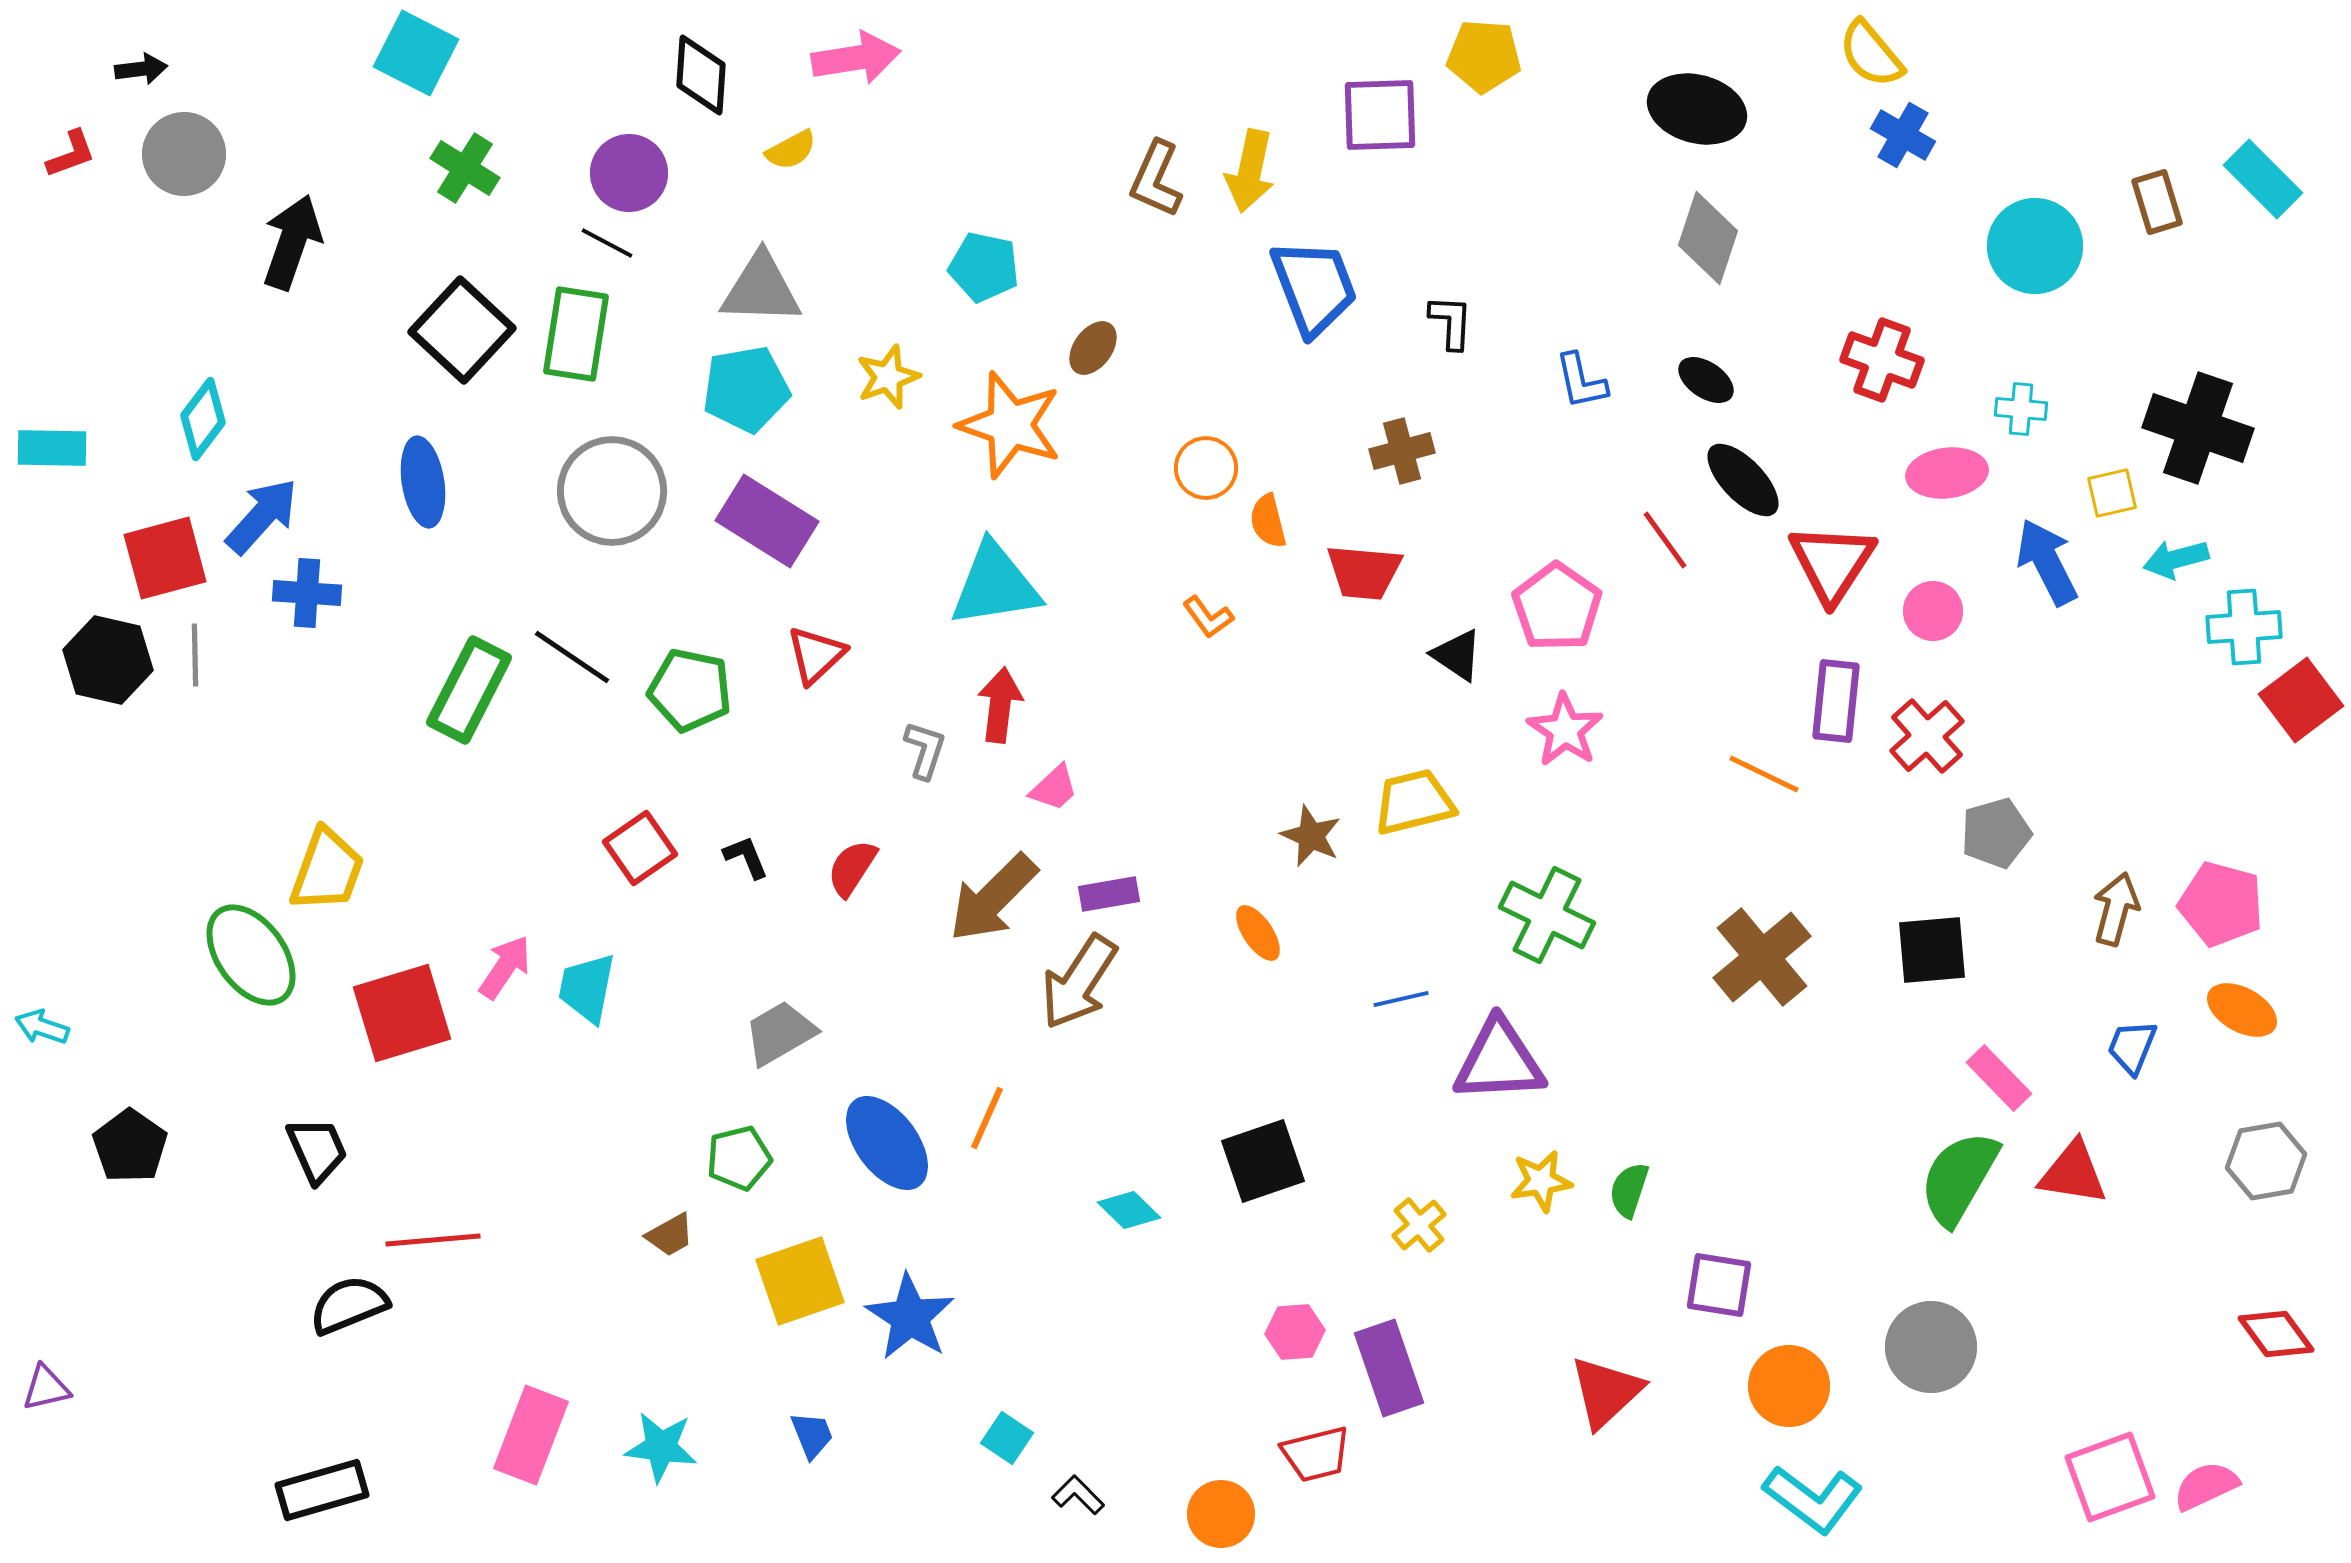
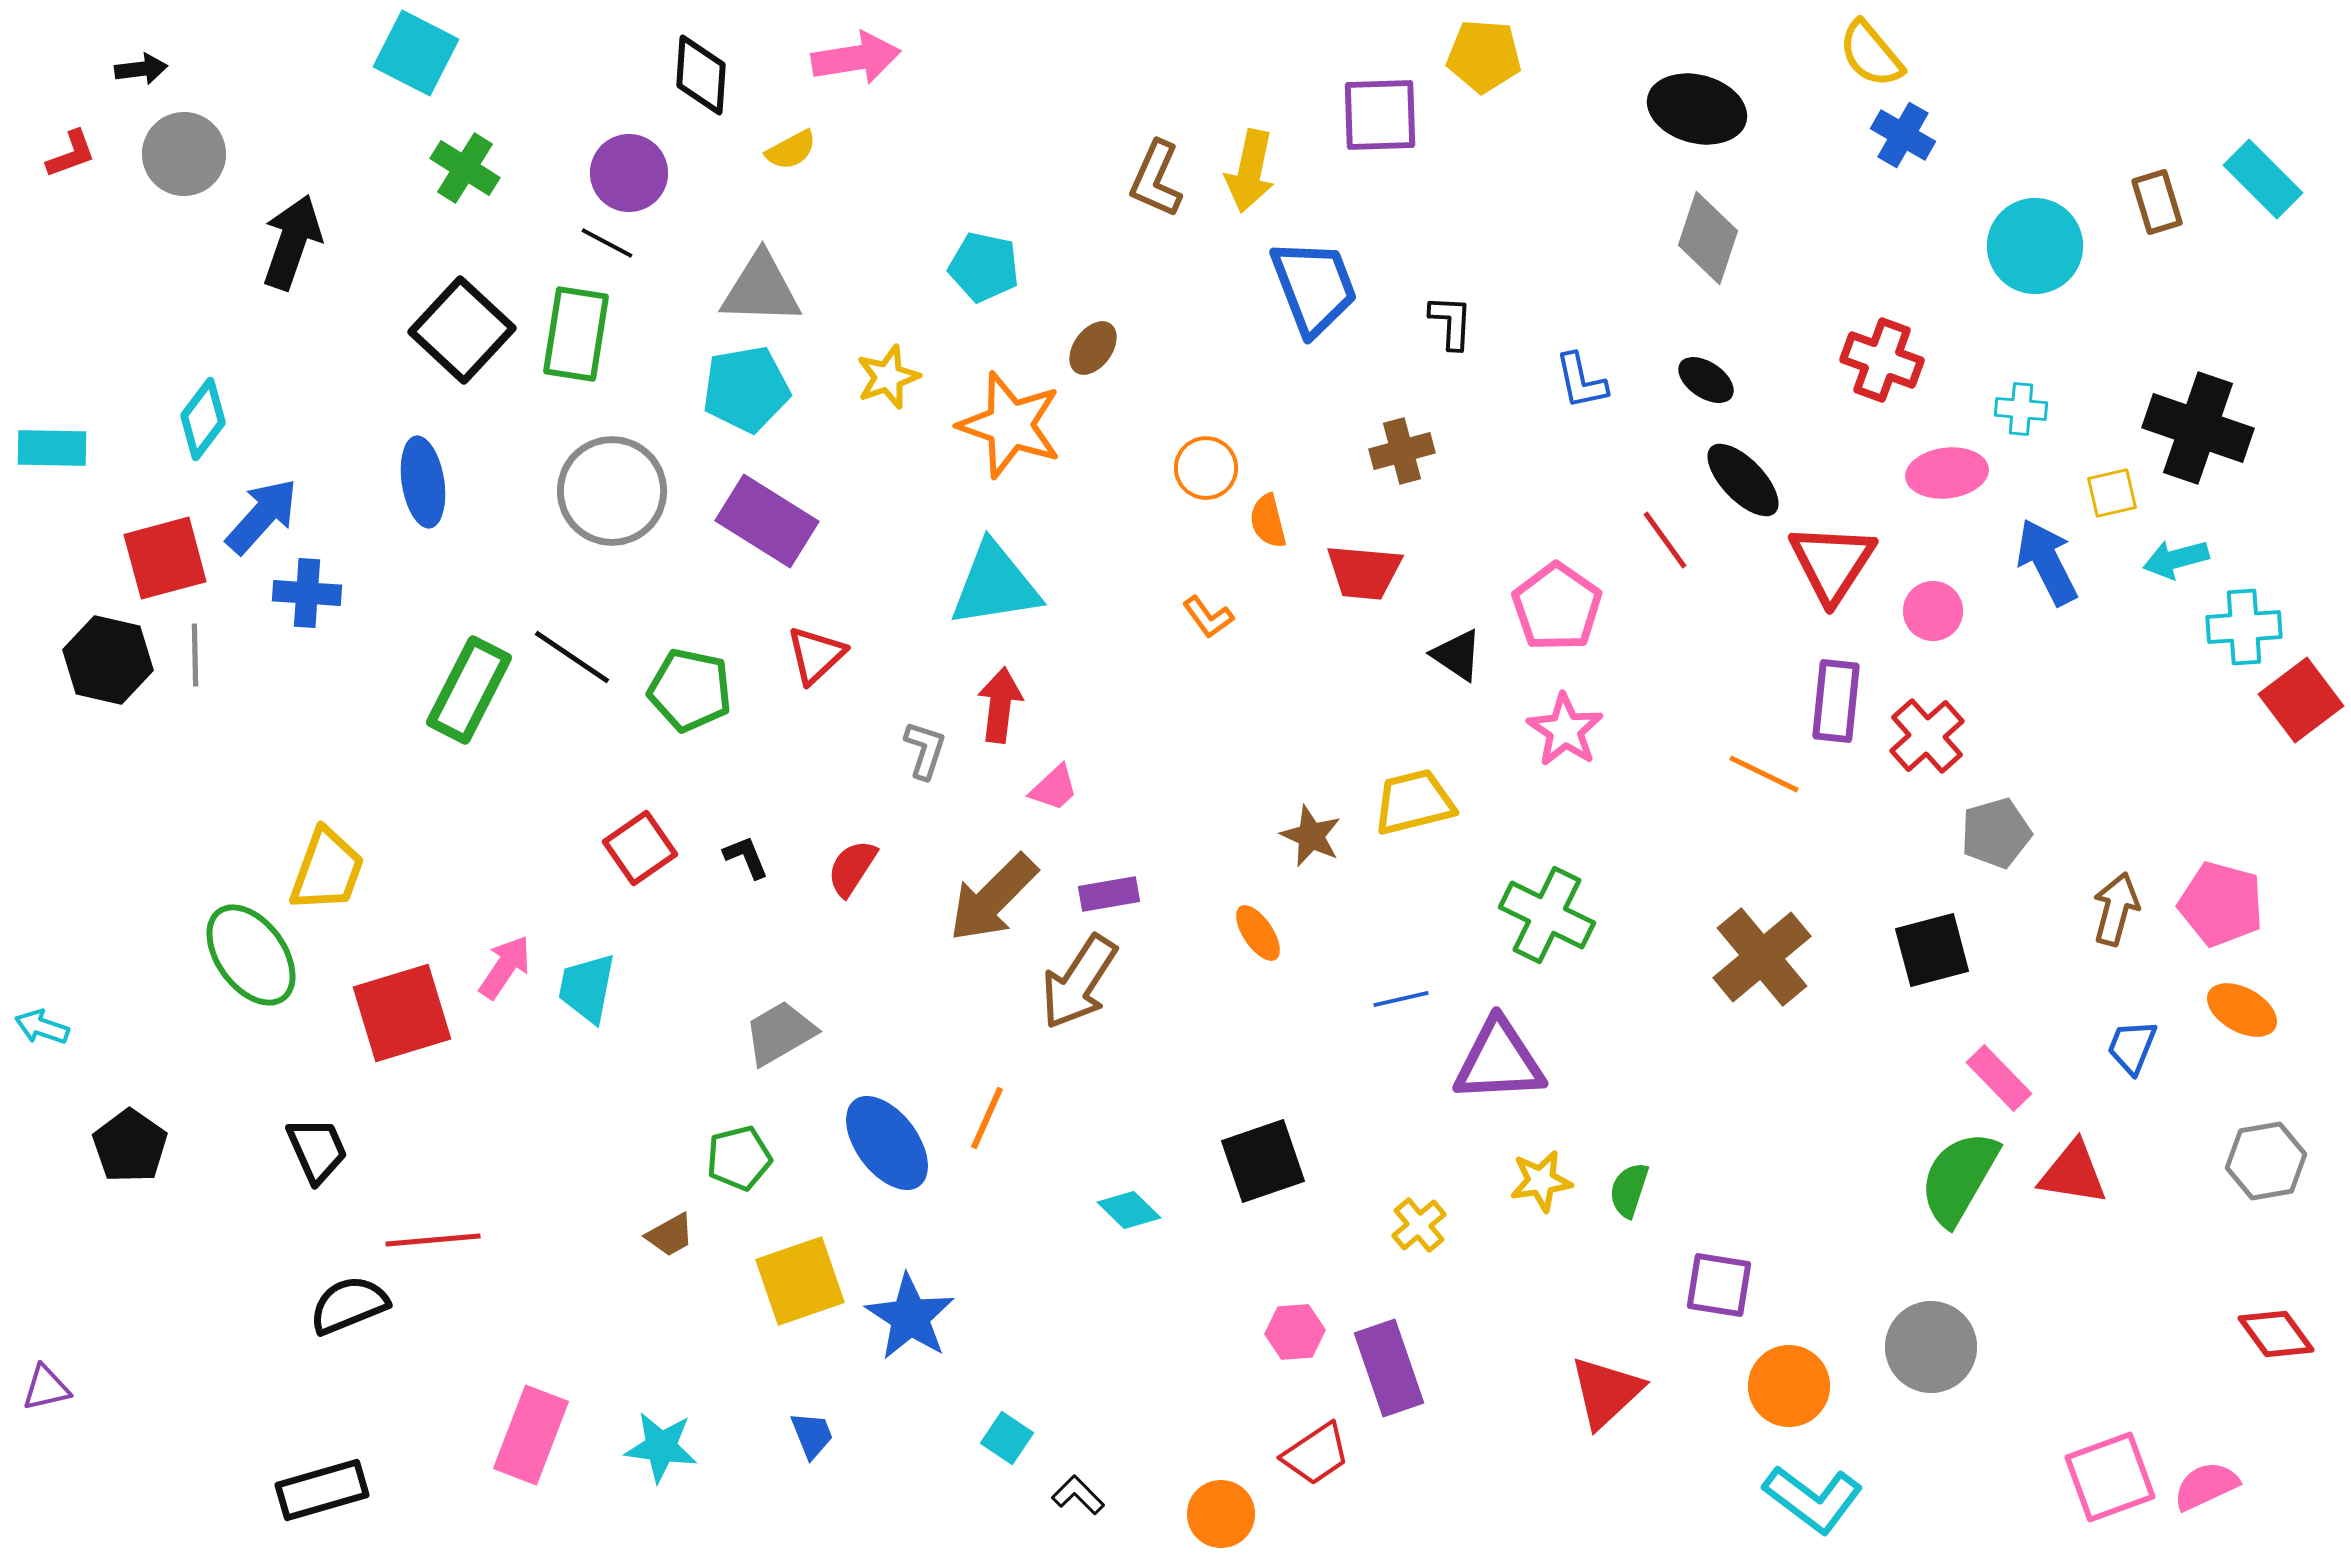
black square at (1932, 950): rotated 10 degrees counterclockwise
red trapezoid at (1316, 1454): rotated 20 degrees counterclockwise
